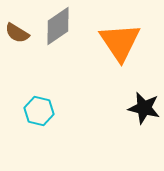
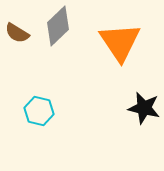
gray diamond: rotated 9 degrees counterclockwise
